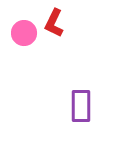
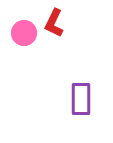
purple rectangle: moved 7 px up
